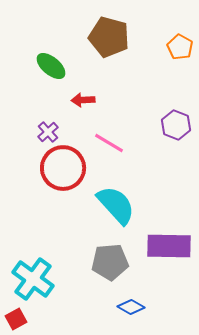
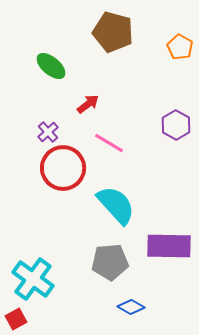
brown pentagon: moved 4 px right, 5 px up
red arrow: moved 5 px right, 4 px down; rotated 145 degrees clockwise
purple hexagon: rotated 8 degrees clockwise
